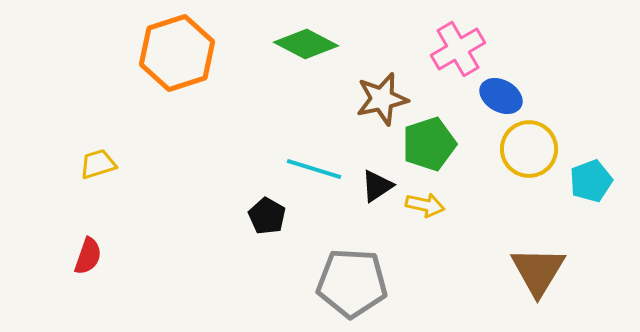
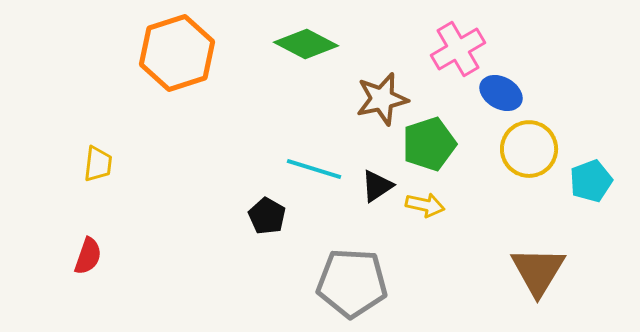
blue ellipse: moved 3 px up
yellow trapezoid: rotated 114 degrees clockwise
